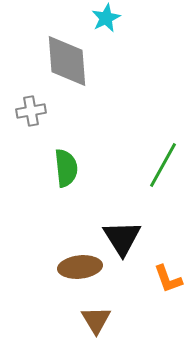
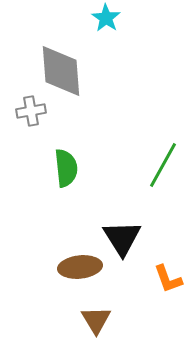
cyan star: rotated 12 degrees counterclockwise
gray diamond: moved 6 px left, 10 px down
